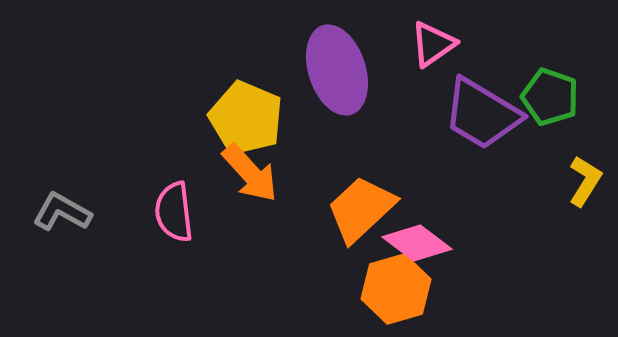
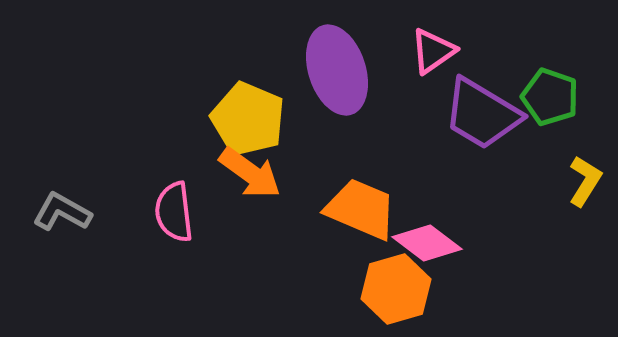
pink triangle: moved 7 px down
yellow pentagon: moved 2 px right, 1 px down
orange arrow: rotated 12 degrees counterclockwise
orange trapezoid: rotated 66 degrees clockwise
pink diamond: moved 10 px right
